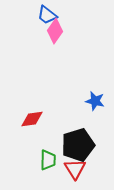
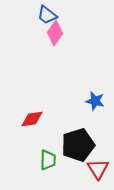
pink diamond: moved 2 px down
red triangle: moved 23 px right
